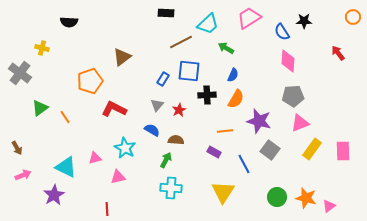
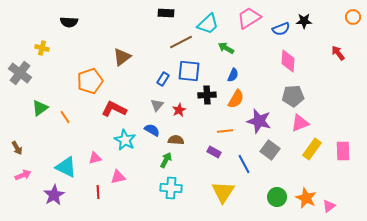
blue semicircle at (282, 32): moved 1 px left, 3 px up; rotated 78 degrees counterclockwise
cyan star at (125, 148): moved 8 px up
orange star at (306, 198): rotated 10 degrees clockwise
red line at (107, 209): moved 9 px left, 17 px up
